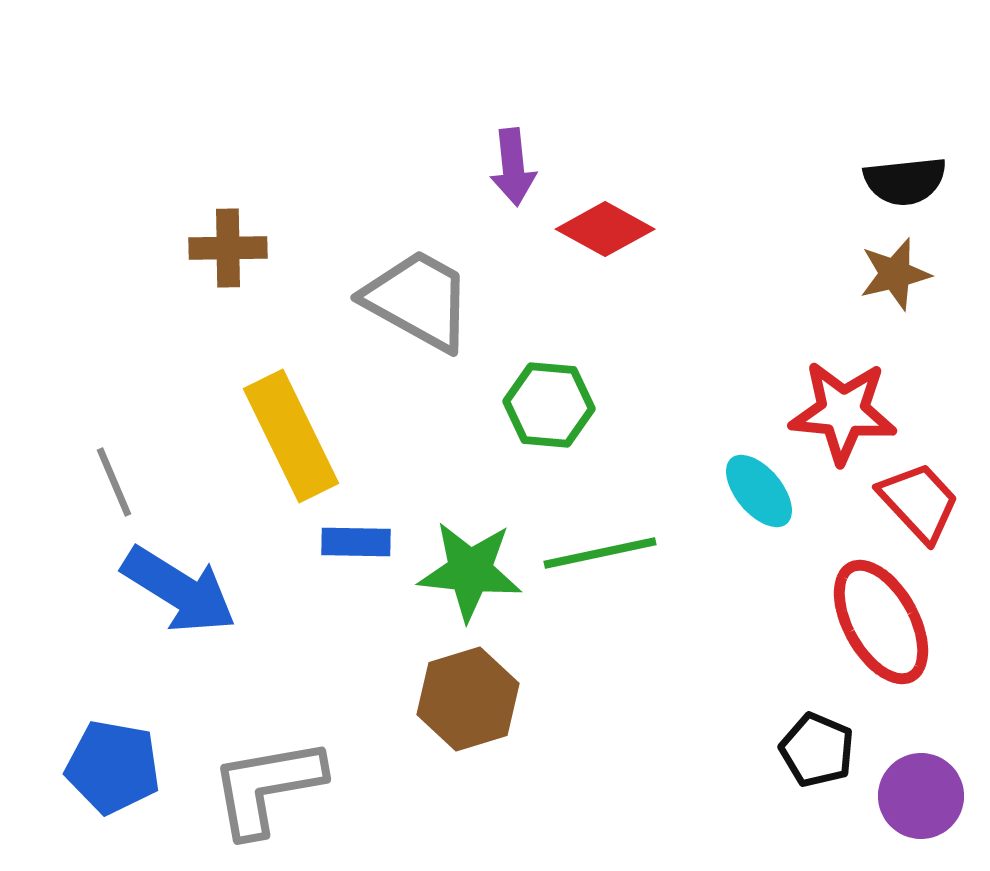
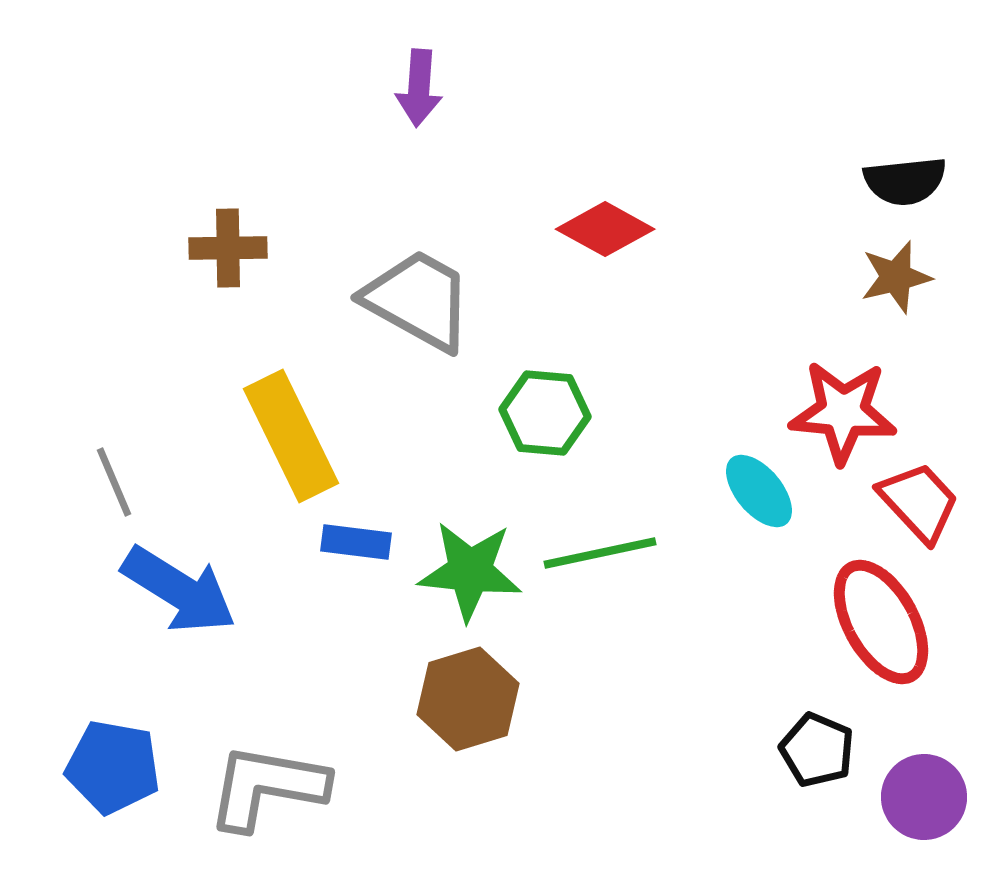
purple arrow: moved 94 px left, 79 px up; rotated 10 degrees clockwise
brown star: moved 1 px right, 3 px down
green hexagon: moved 4 px left, 8 px down
blue rectangle: rotated 6 degrees clockwise
gray L-shape: rotated 20 degrees clockwise
purple circle: moved 3 px right, 1 px down
